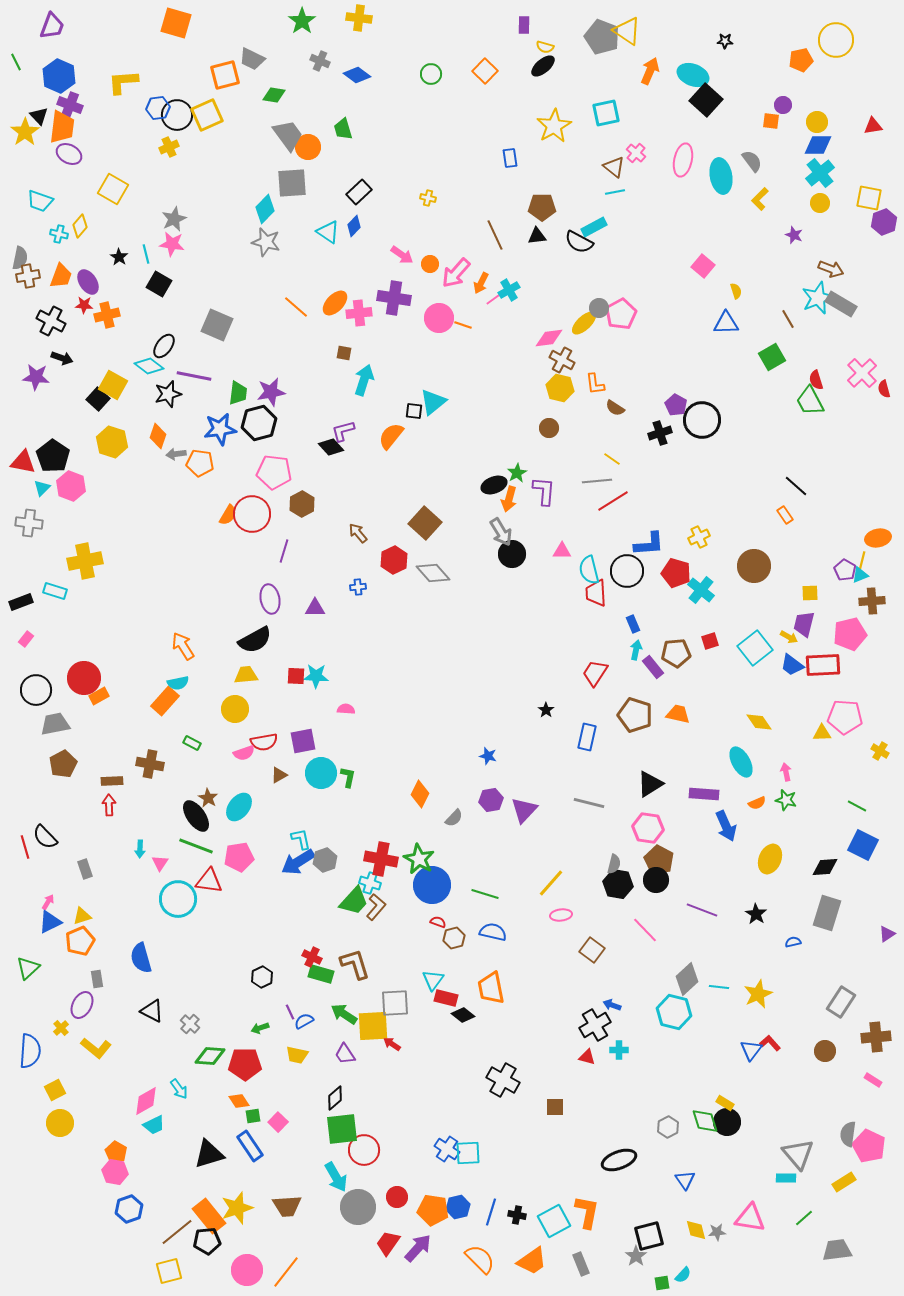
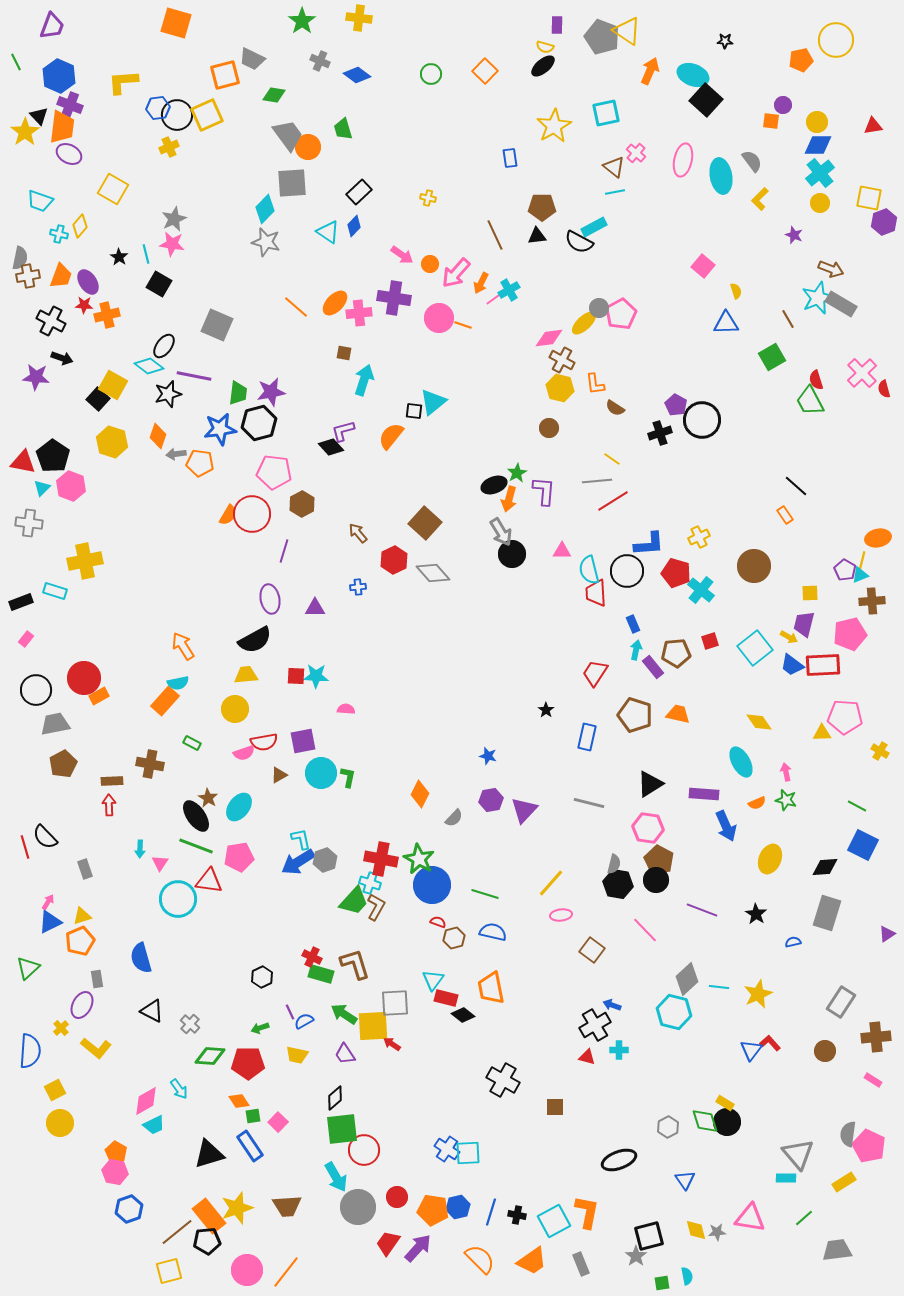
purple rectangle at (524, 25): moved 33 px right
brown L-shape at (376, 907): rotated 12 degrees counterclockwise
red pentagon at (245, 1064): moved 3 px right, 1 px up
cyan semicircle at (683, 1275): moved 4 px right, 1 px down; rotated 54 degrees counterclockwise
